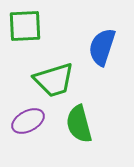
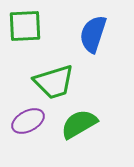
blue semicircle: moved 9 px left, 13 px up
green trapezoid: moved 2 px down
green semicircle: rotated 75 degrees clockwise
